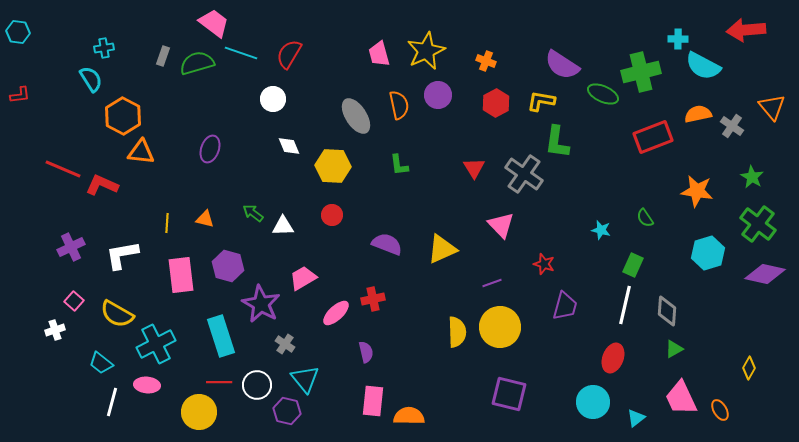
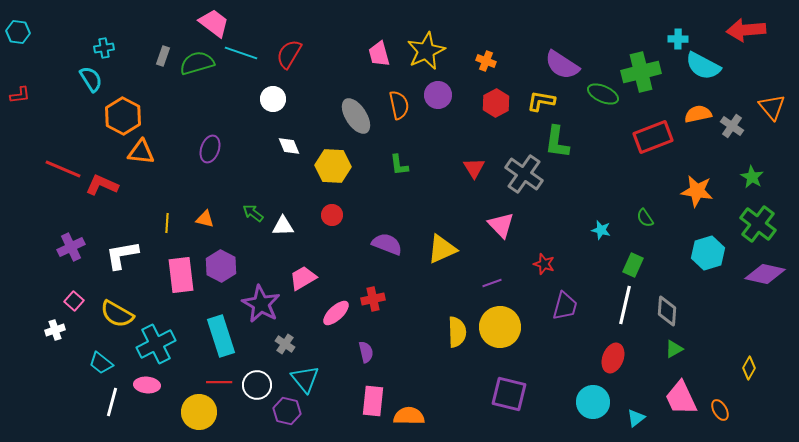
purple hexagon at (228, 266): moved 7 px left; rotated 12 degrees clockwise
